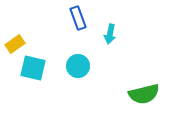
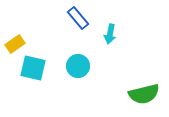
blue rectangle: rotated 20 degrees counterclockwise
